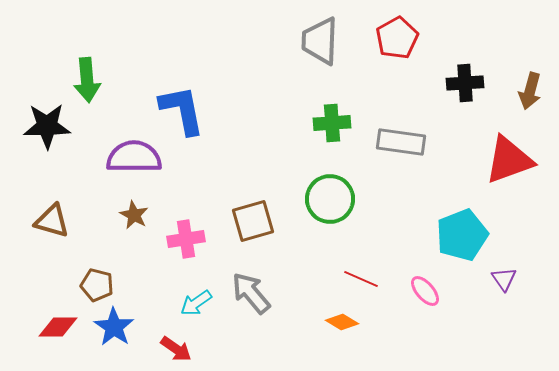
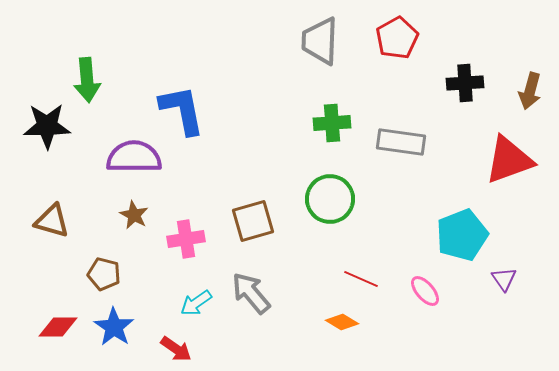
brown pentagon: moved 7 px right, 11 px up
